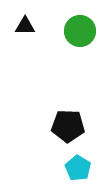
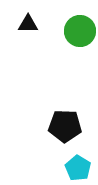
black triangle: moved 3 px right, 2 px up
black pentagon: moved 3 px left
